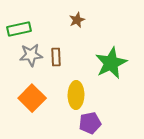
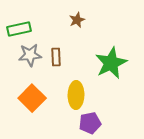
gray star: moved 1 px left
